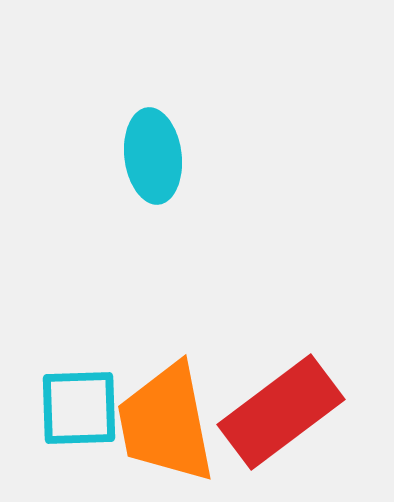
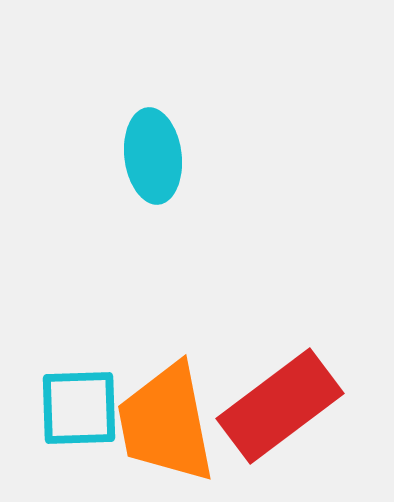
red rectangle: moved 1 px left, 6 px up
